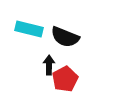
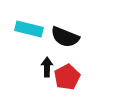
black arrow: moved 2 px left, 2 px down
red pentagon: moved 2 px right, 2 px up
